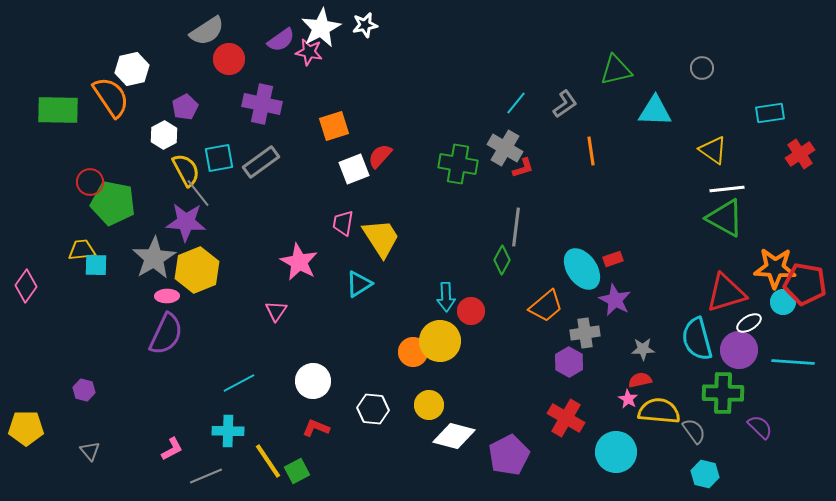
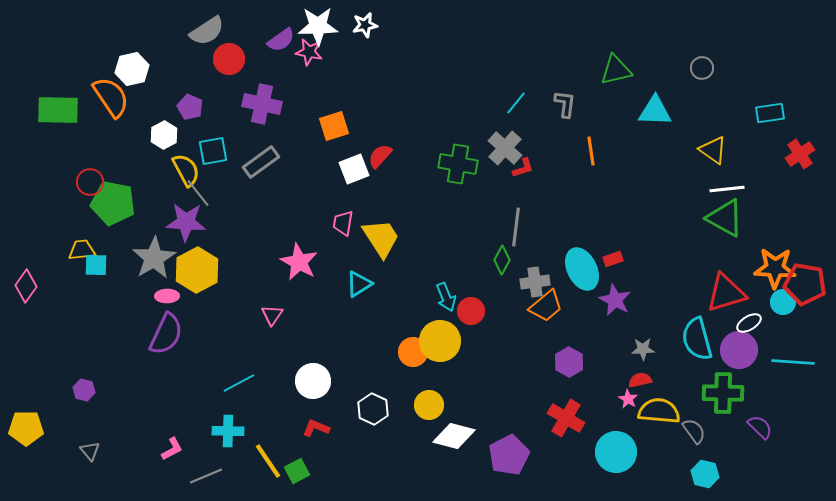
white star at (321, 28): moved 3 px left, 2 px up; rotated 27 degrees clockwise
gray L-shape at (565, 104): rotated 48 degrees counterclockwise
purple pentagon at (185, 107): moved 5 px right; rotated 20 degrees counterclockwise
gray cross at (505, 148): rotated 12 degrees clockwise
cyan square at (219, 158): moved 6 px left, 7 px up
cyan ellipse at (582, 269): rotated 9 degrees clockwise
yellow hexagon at (197, 270): rotated 6 degrees counterclockwise
cyan arrow at (446, 297): rotated 20 degrees counterclockwise
pink triangle at (276, 311): moved 4 px left, 4 px down
gray cross at (585, 333): moved 50 px left, 51 px up
white hexagon at (373, 409): rotated 20 degrees clockwise
